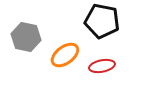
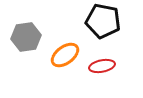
black pentagon: moved 1 px right
gray hexagon: rotated 20 degrees counterclockwise
